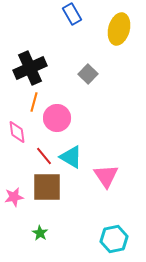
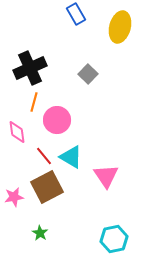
blue rectangle: moved 4 px right
yellow ellipse: moved 1 px right, 2 px up
pink circle: moved 2 px down
brown square: rotated 28 degrees counterclockwise
